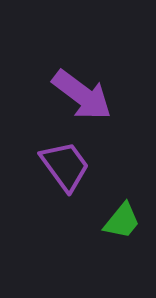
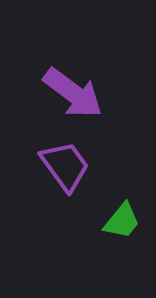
purple arrow: moved 9 px left, 2 px up
